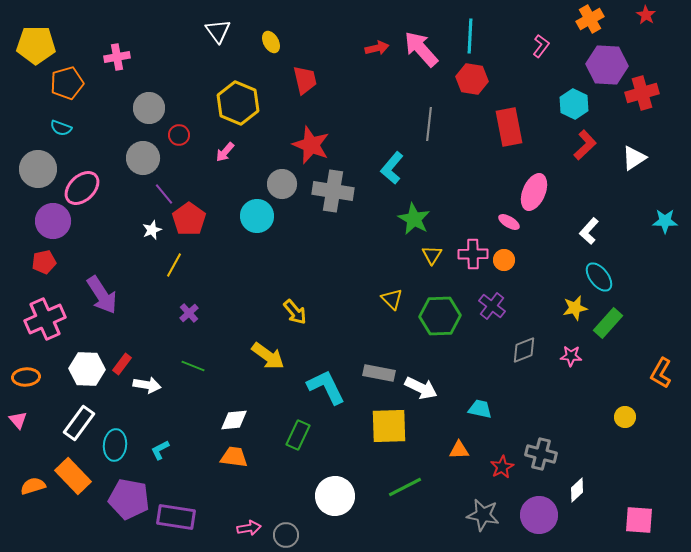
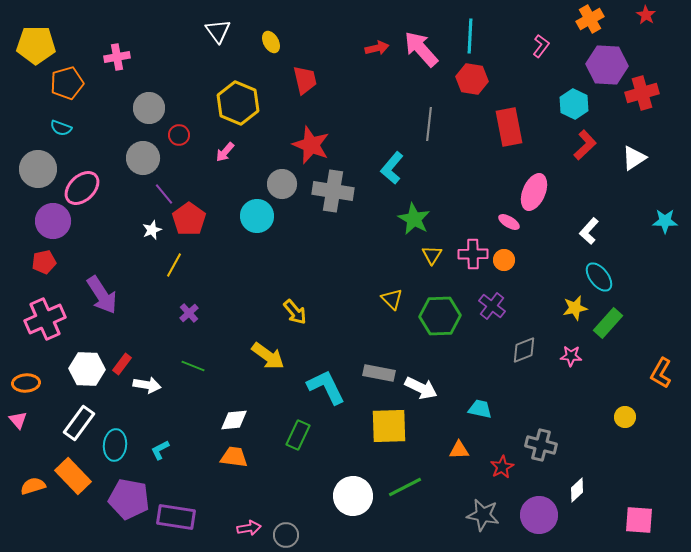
orange ellipse at (26, 377): moved 6 px down
gray cross at (541, 454): moved 9 px up
white circle at (335, 496): moved 18 px right
